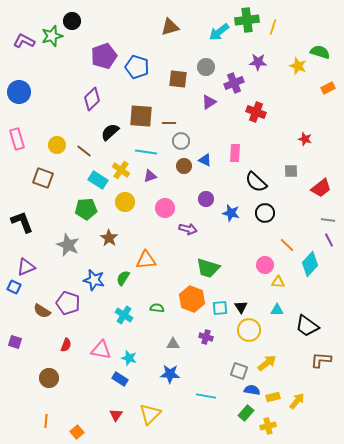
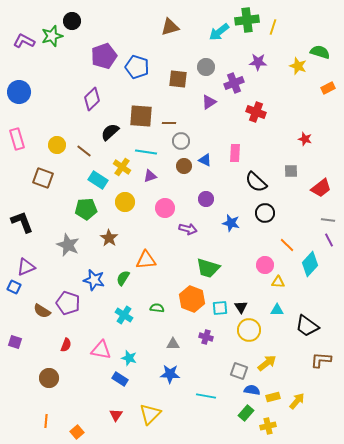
yellow cross at (121, 170): moved 1 px right, 3 px up
blue star at (231, 213): moved 10 px down
